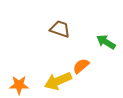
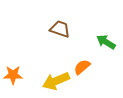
orange semicircle: moved 1 px right, 1 px down
yellow arrow: moved 2 px left
orange star: moved 6 px left, 10 px up
